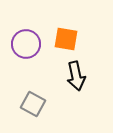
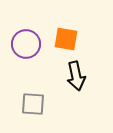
gray square: rotated 25 degrees counterclockwise
